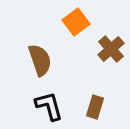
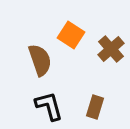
orange square: moved 5 px left, 13 px down; rotated 20 degrees counterclockwise
